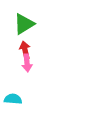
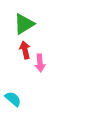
pink arrow: moved 13 px right
cyan semicircle: rotated 36 degrees clockwise
